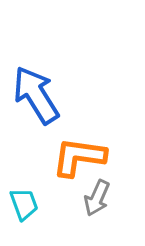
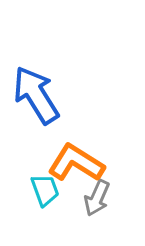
orange L-shape: moved 3 px left, 6 px down; rotated 24 degrees clockwise
cyan trapezoid: moved 21 px right, 14 px up
